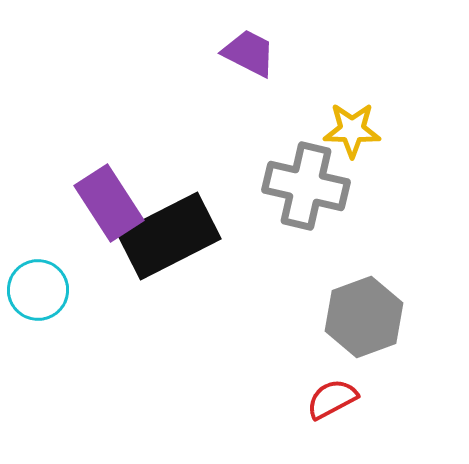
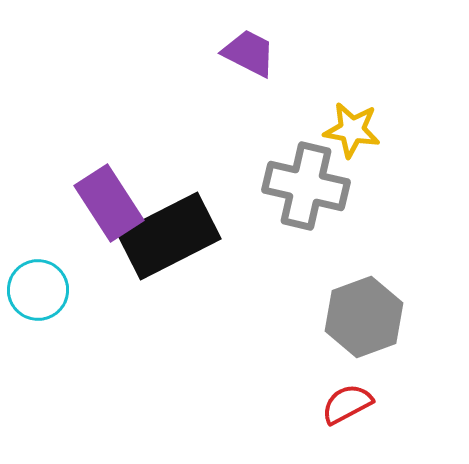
yellow star: rotated 8 degrees clockwise
red semicircle: moved 15 px right, 5 px down
